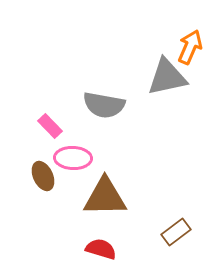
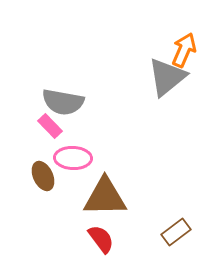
orange arrow: moved 6 px left, 3 px down
gray triangle: rotated 27 degrees counterclockwise
gray semicircle: moved 41 px left, 3 px up
red semicircle: moved 10 px up; rotated 36 degrees clockwise
